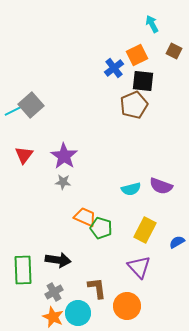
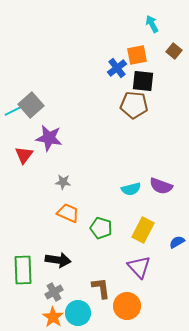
brown square: rotated 14 degrees clockwise
orange square: rotated 15 degrees clockwise
blue cross: moved 3 px right
brown pentagon: rotated 28 degrees clockwise
purple star: moved 15 px left, 18 px up; rotated 24 degrees counterclockwise
orange trapezoid: moved 17 px left, 4 px up
yellow rectangle: moved 2 px left
brown L-shape: moved 4 px right
orange star: rotated 10 degrees clockwise
